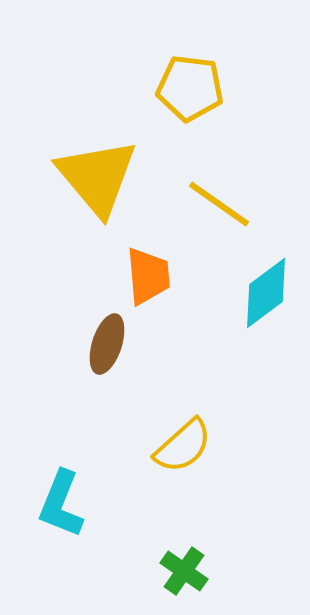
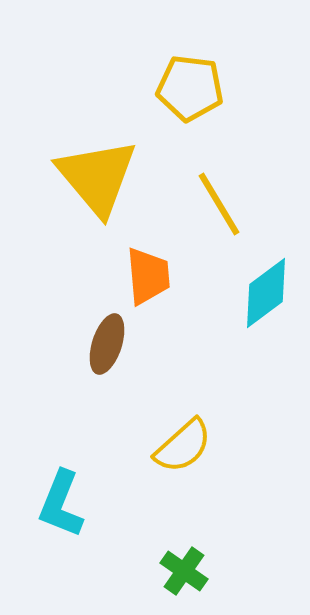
yellow line: rotated 24 degrees clockwise
